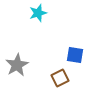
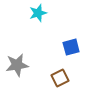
blue square: moved 4 px left, 8 px up; rotated 24 degrees counterclockwise
gray star: rotated 20 degrees clockwise
